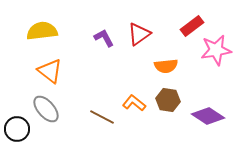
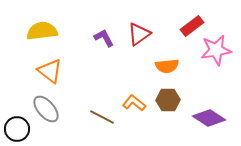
orange semicircle: moved 1 px right
brown hexagon: rotated 10 degrees counterclockwise
purple diamond: moved 1 px right, 2 px down
